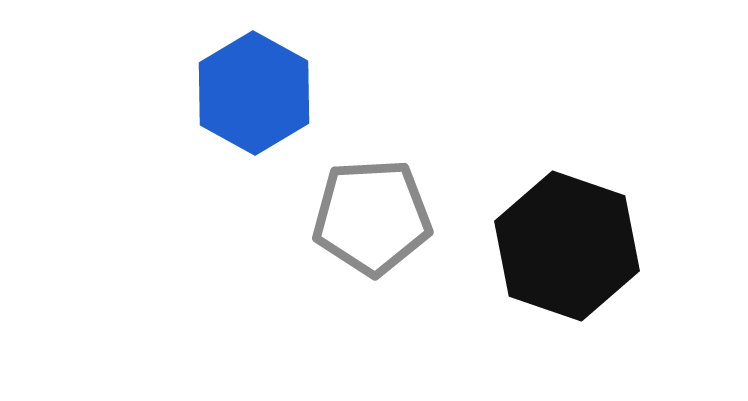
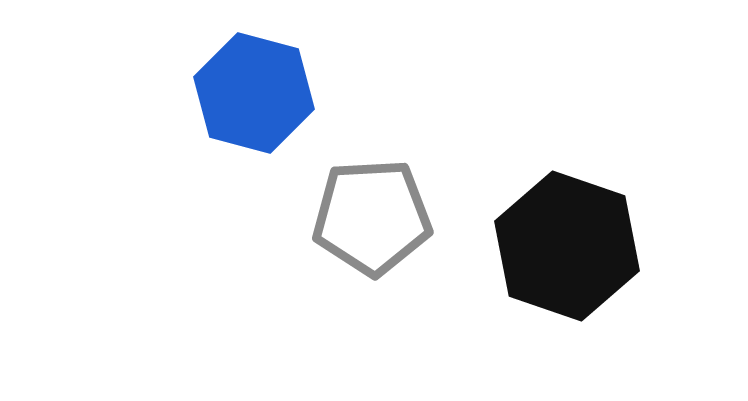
blue hexagon: rotated 14 degrees counterclockwise
